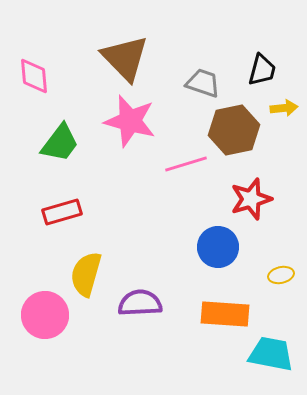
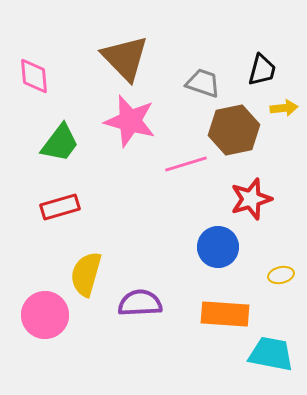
red rectangle: moved 2 px left, 5 px up
